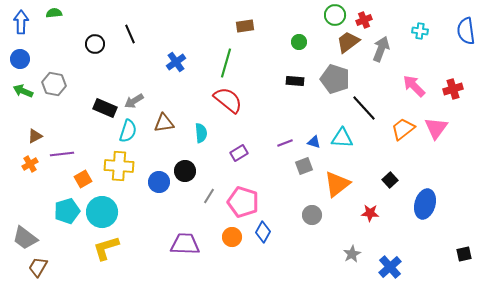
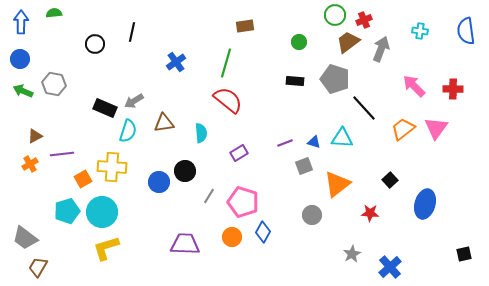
black line at (130, 34): moved 2 px right, 2 px up; rotated 36 degrees clockwise
red cross at (453, 89): rotated 18 degrees clockwise
yellow cross at (119, 166): moved 7 px left, 1 px down
